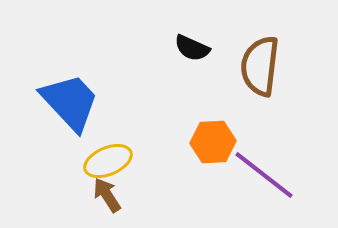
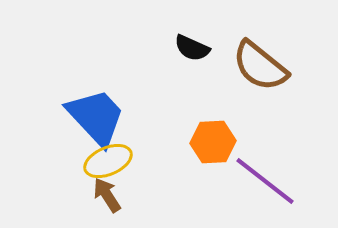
brown semicircle: rotated 58 degrees counterclockwise
blue trapezoid: moved 26 px right, 15 px down
purple line: moved 1 px right, 6 px down
